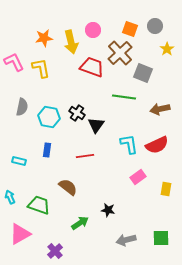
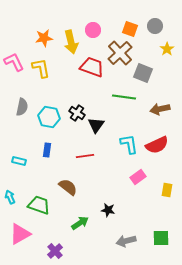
yellow rectangle: moved 1 px right, 1 px down
gray arrow: moved 1 px down
